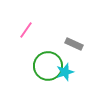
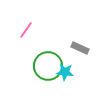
gray rectangle: moved 6 px right, 4 px down
cyan star: rotated 24 degrees clockwise
